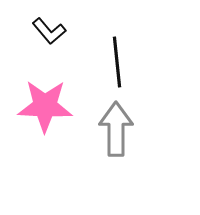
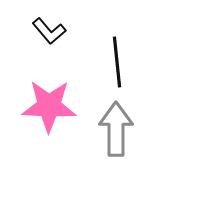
pink star: moved 4 px right
